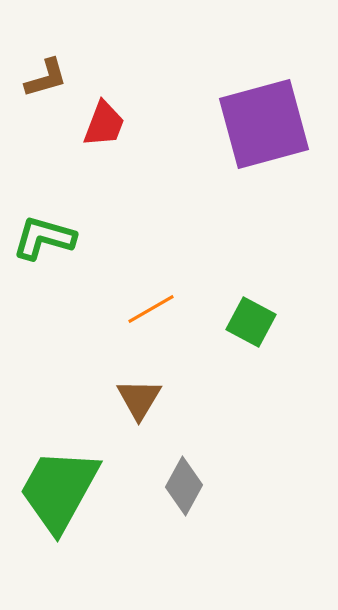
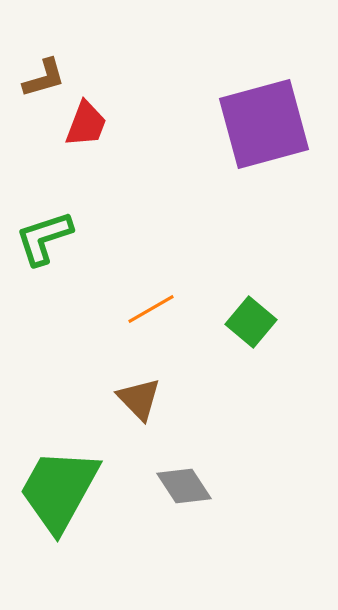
brown L-shape: moved 2 px left
red trapezoid: moved 18 px left
green L-shape: rotated 34 degrees counterclockwise
green square: rotated 12 degrees clockwise
brown triangle: rotated 15 degrees counterclockwise
gray diamond: rotated 62 degrees counterclockwise
